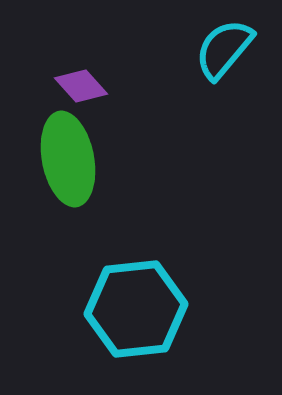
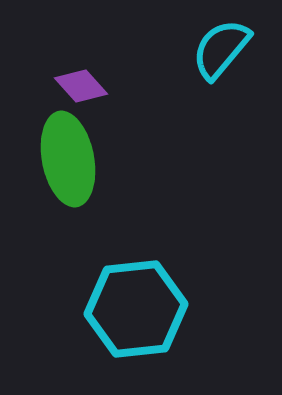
cyan semicircle: moved 3 px left
